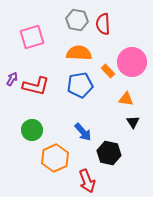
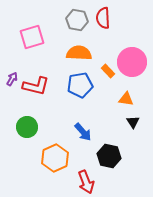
red semicircle: moved 6 px up
green circle: moved 5 px left, 3 px up
black hexagon: moved 3 px down
red arrow: moved 1 px left, 1 px down
